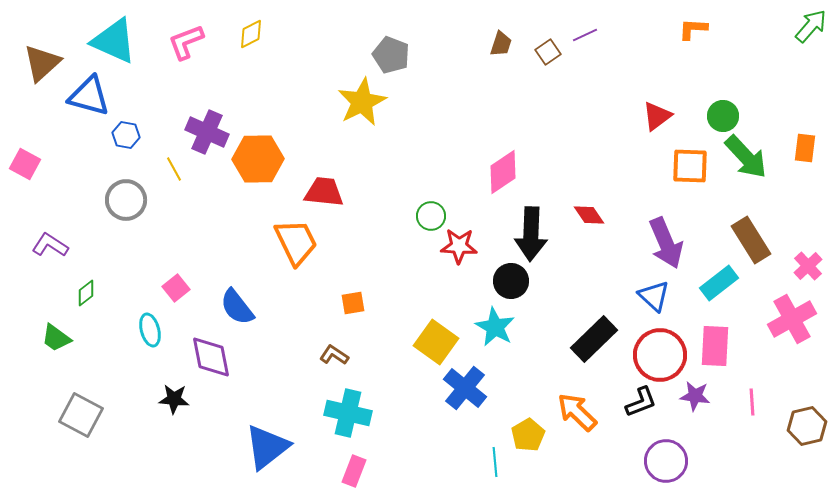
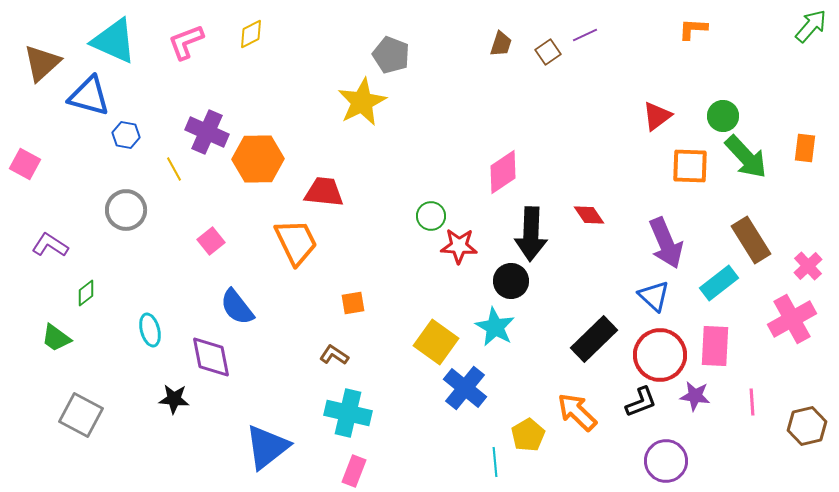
gray circle at (126, 200): moved 10 px down
pink square at (176, 288): moved 35 px right, 47 px up
